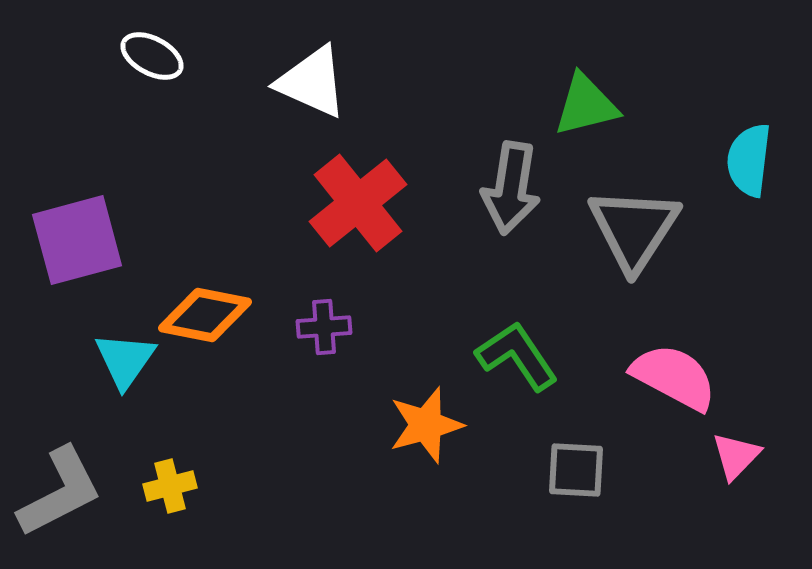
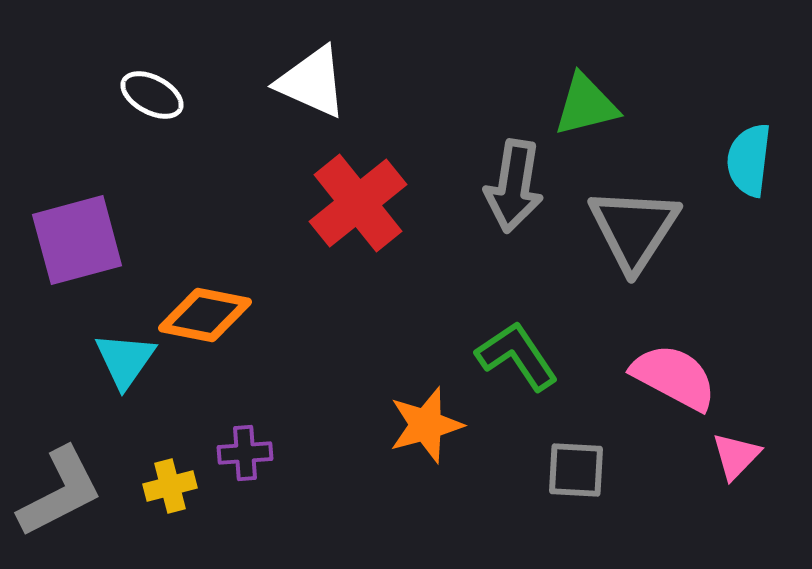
white ellipse: moved 39 px down
gray arrow: moved 3 px right, 2 px up
purple cross: moved 79 px left, 126 px down
